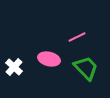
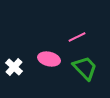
green trapezoid: moved 1 px left
